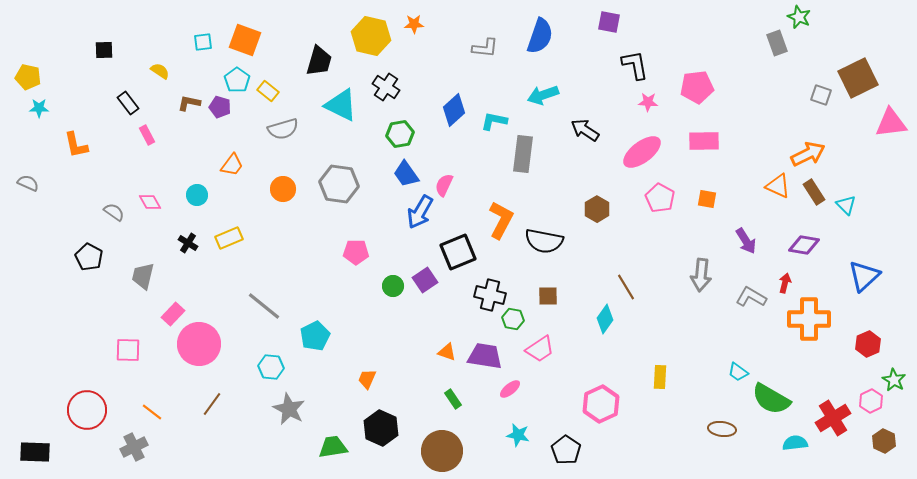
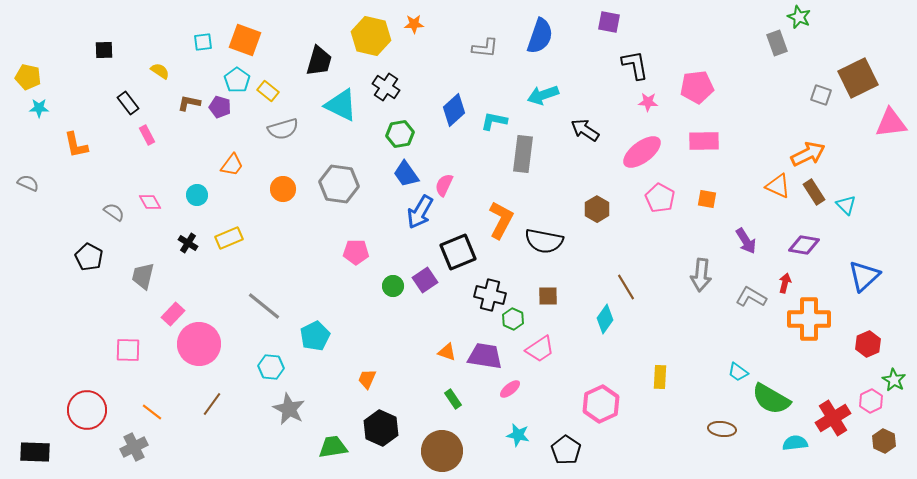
green hexagon at (513, 319): rotated 15 degrees clockwise
